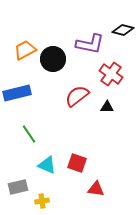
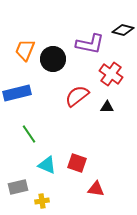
orange trapezoid: rotated 40 degrees counterclockwise
